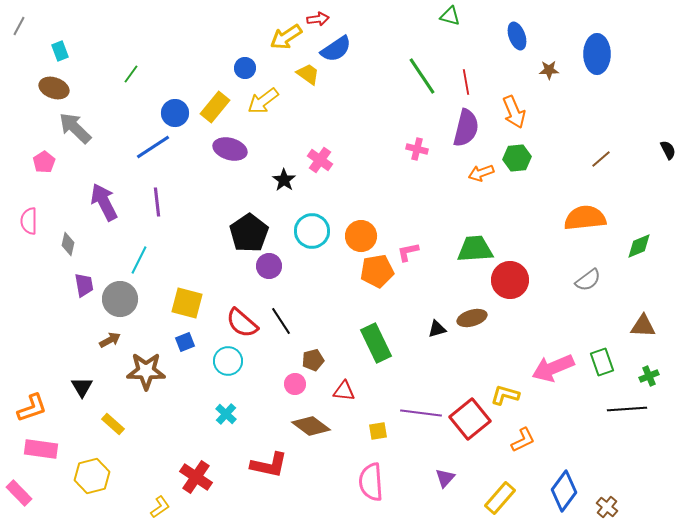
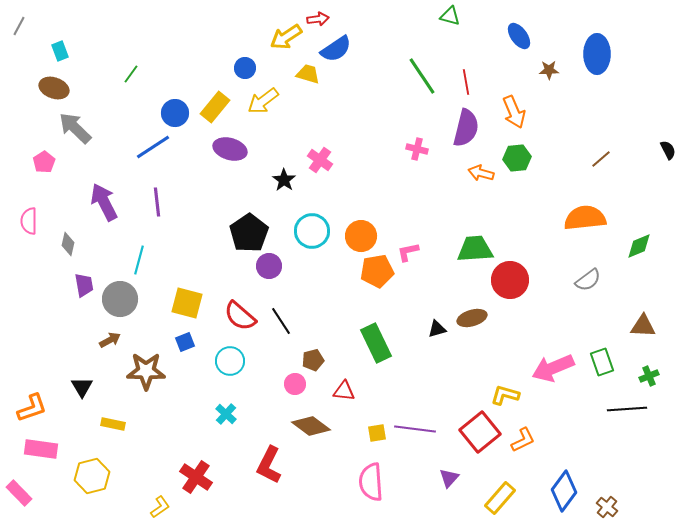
blue ellipse at (517, 36): moved 2 px right; rotated 16 degrees counterclockwise
yellow trapezoid at (308, 74): rotated 20 degrees counterclockwise
orange arrow at (481, 173): rotated 35 degrees clockwise
cyan line at (139, 260): rotated 12 degrees counterclockwise
red semicircle at (242, 323): moved 2 px left, 7 px up
cyan circle at (228, 361): moved 2 px right
purple line at (421, 413): moved 6 px left, 16 px down
red square at (470, 419): moved 10 px right, 13 px down
yellow rectangle at (113, 424): rotated 30 degrees counterclockwise
yellow square at (378, 431): moved 1 px left, 2 px down
red L-shape at (269, 465): rotated 105 degrees clockwise
purple triangle at (445, 478): moved 4 px right
